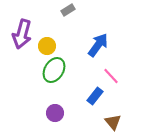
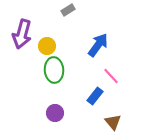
green ellipse: rotated 35 degrees counterclockwise
